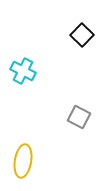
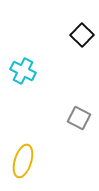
gray square: moved 1 px down
yellow ellipse: rotated 8 degrees clockwise
